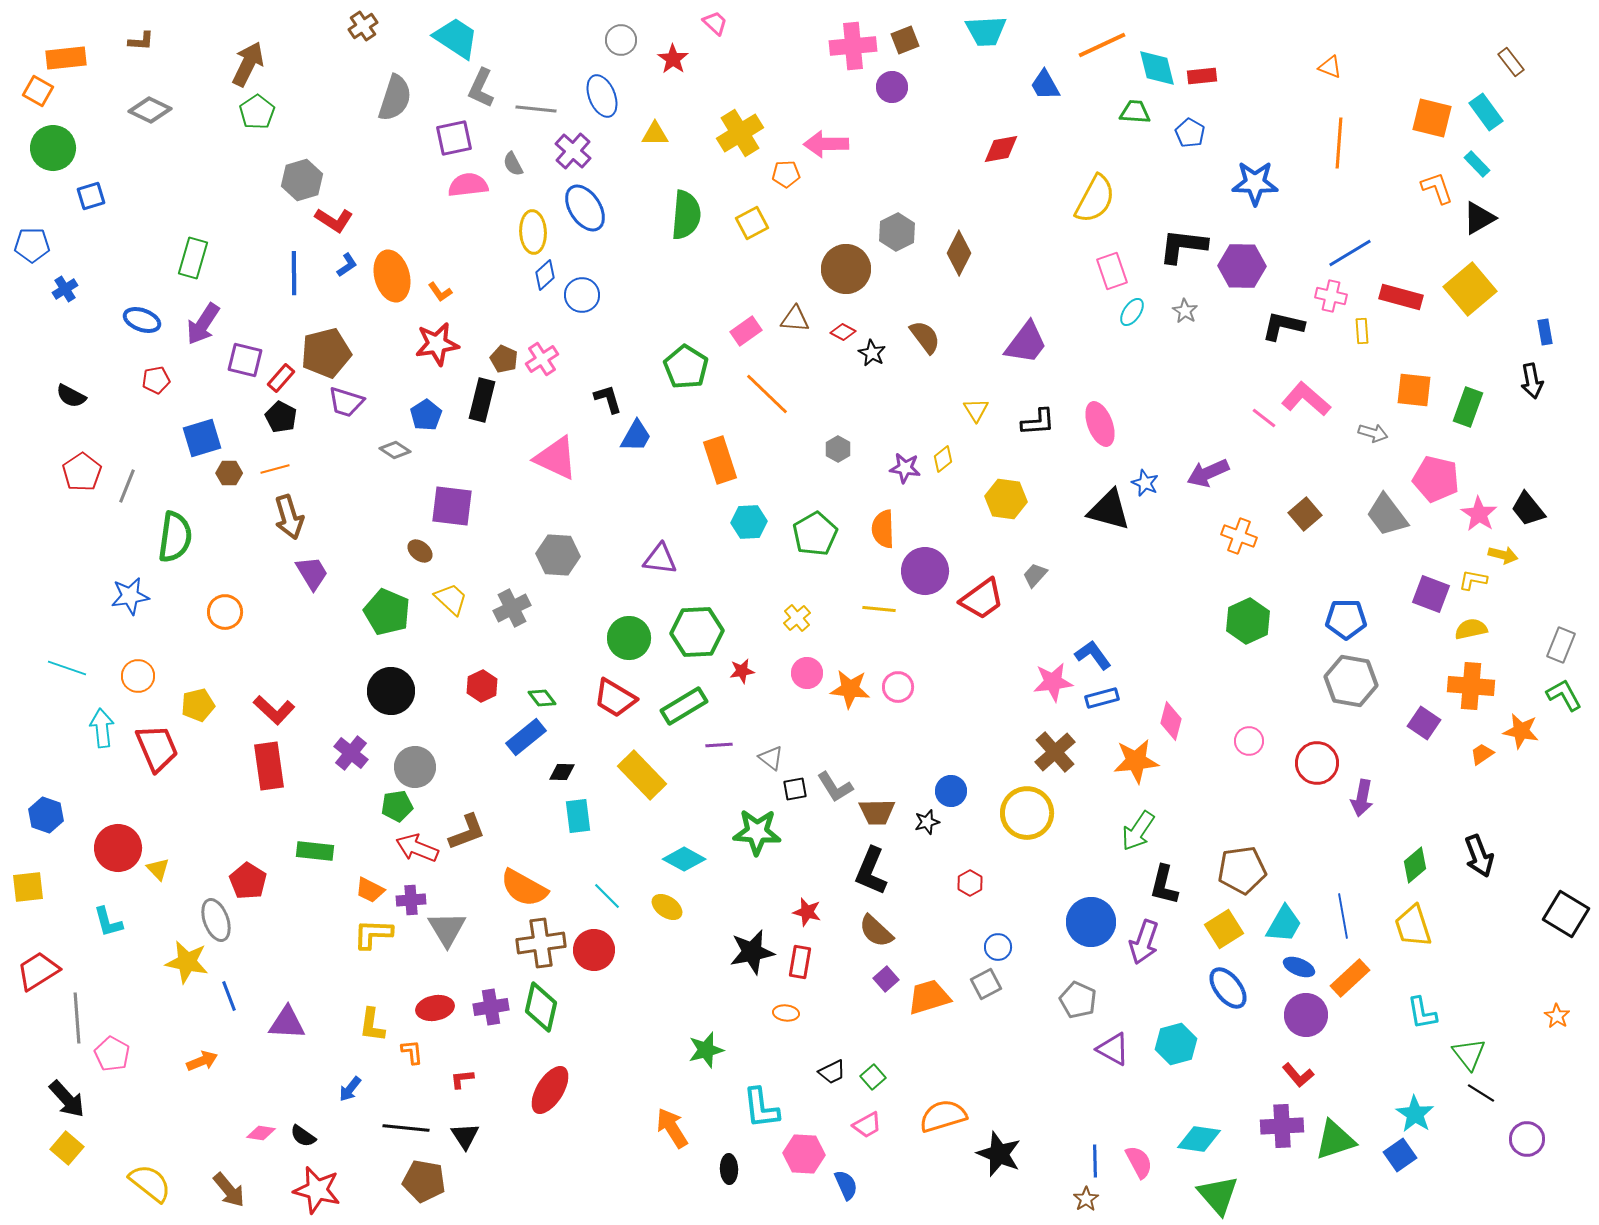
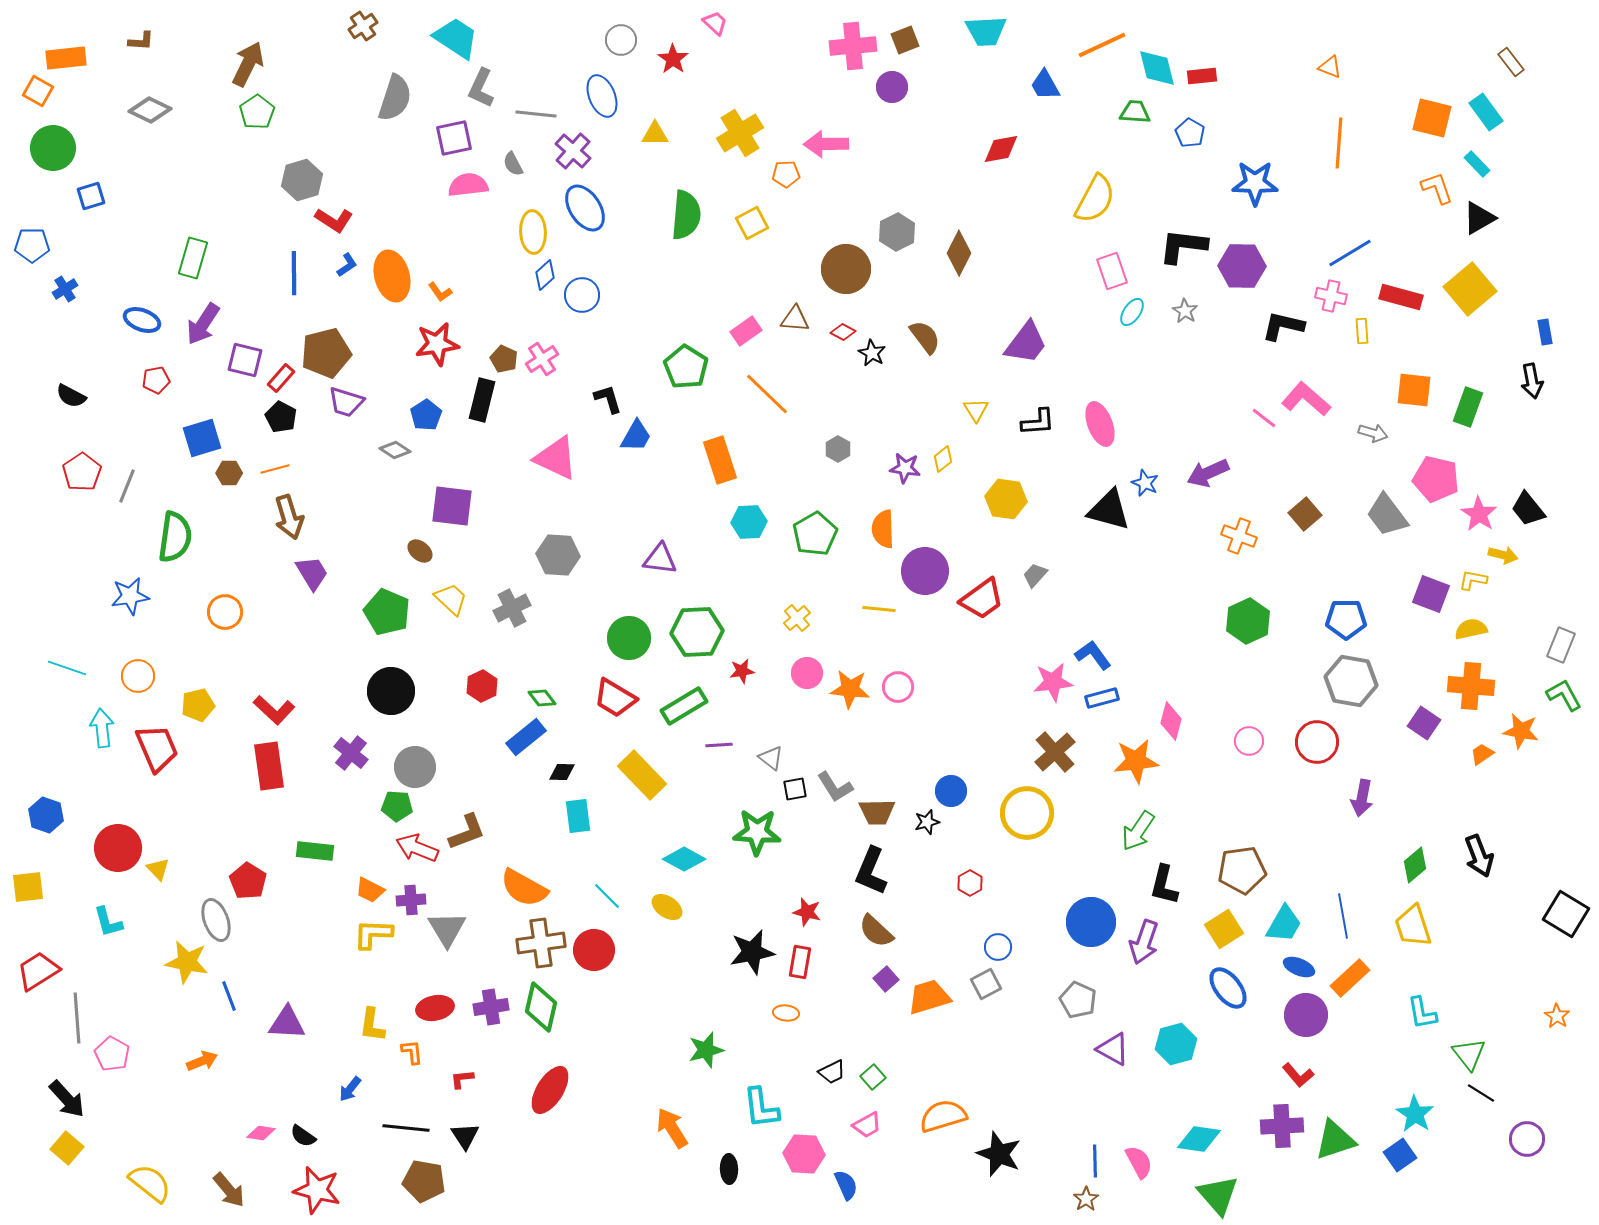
gray line at (536, 109): moved 5 px down
red circle at (1317, 763): moved 21 px up
green pentagon at (397, 806): rotated 12 degrees clockwise
